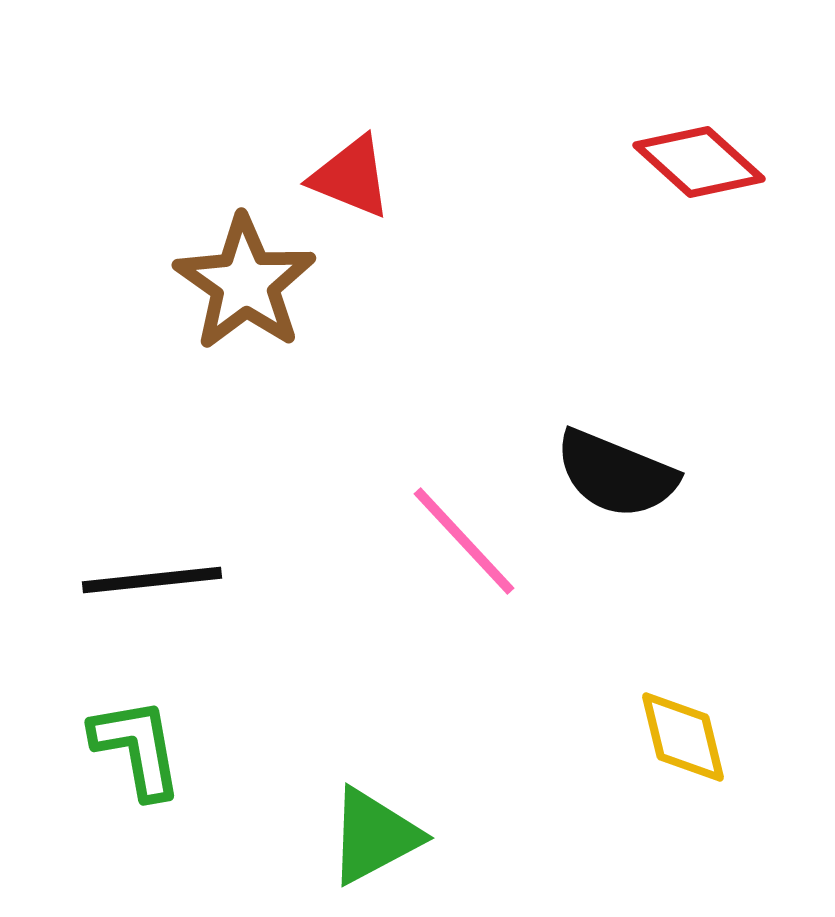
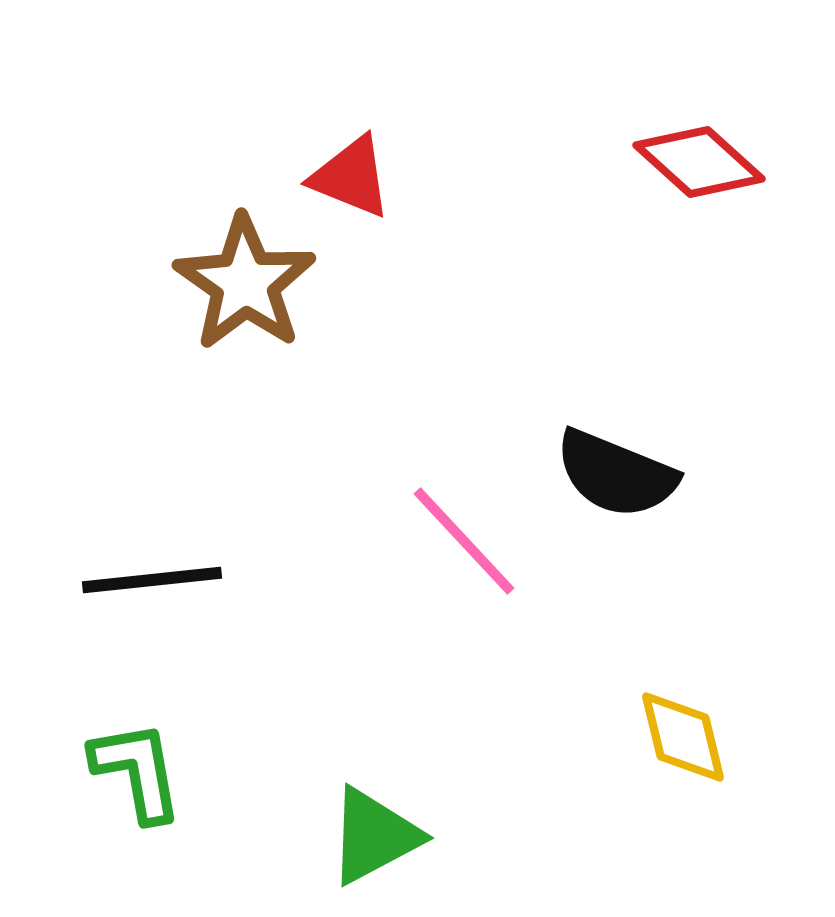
green L-shape: moved 23 px down
